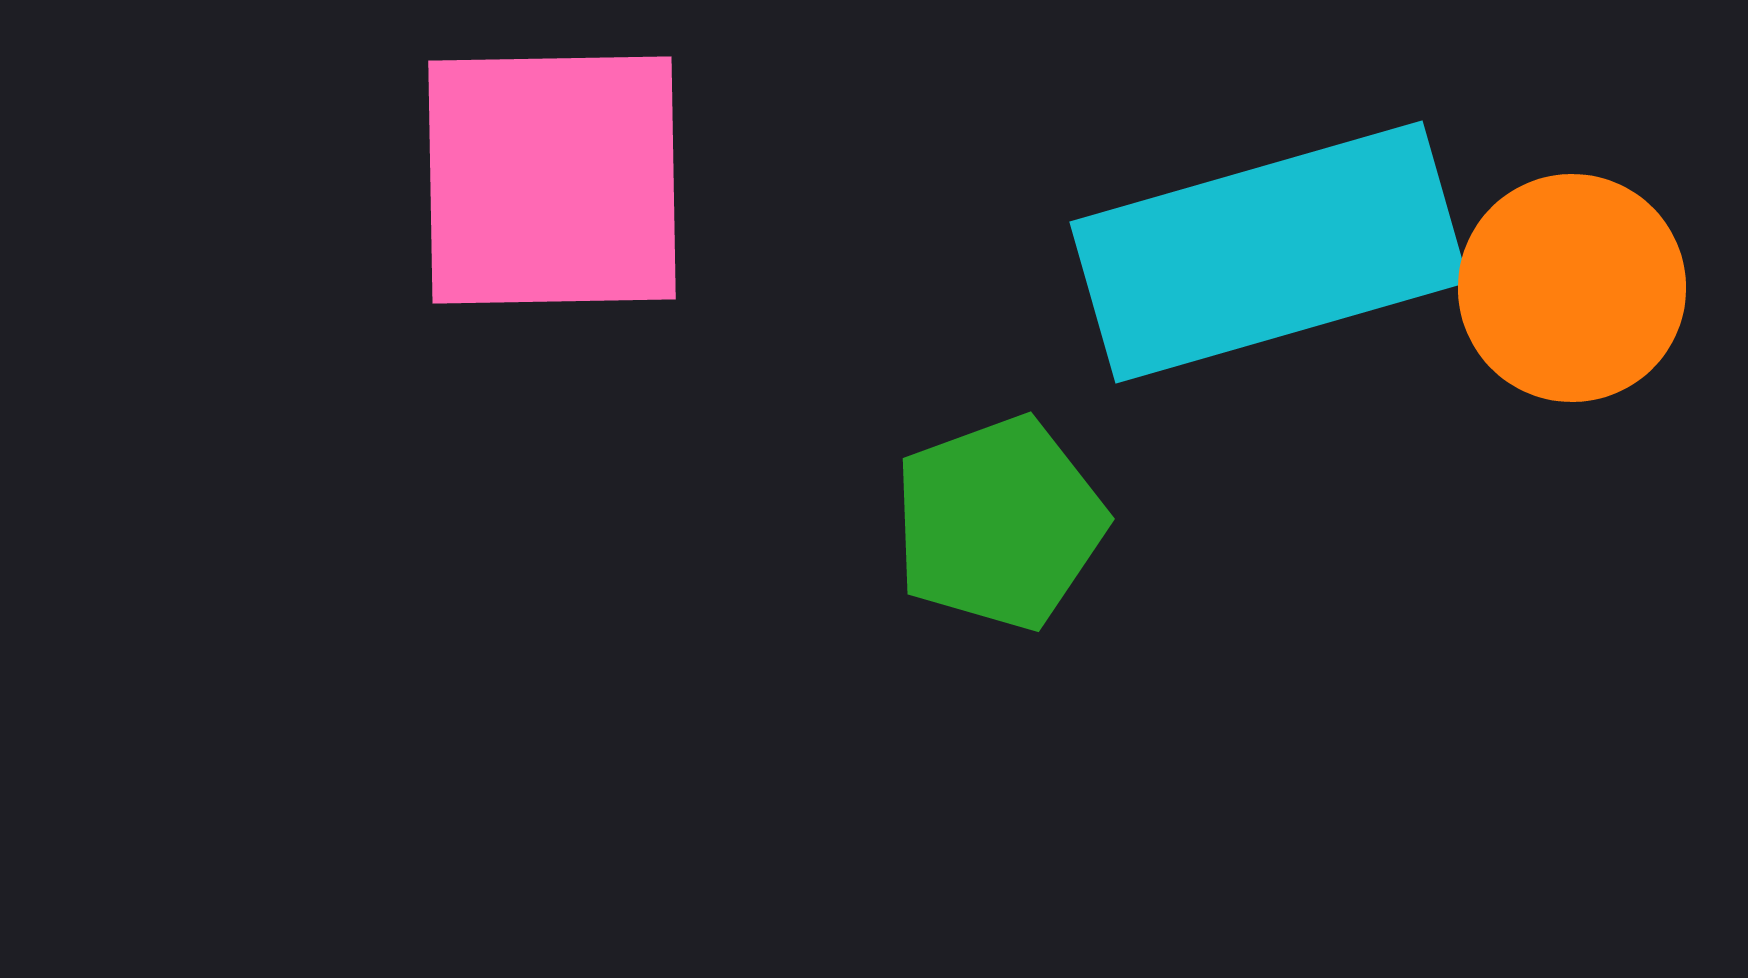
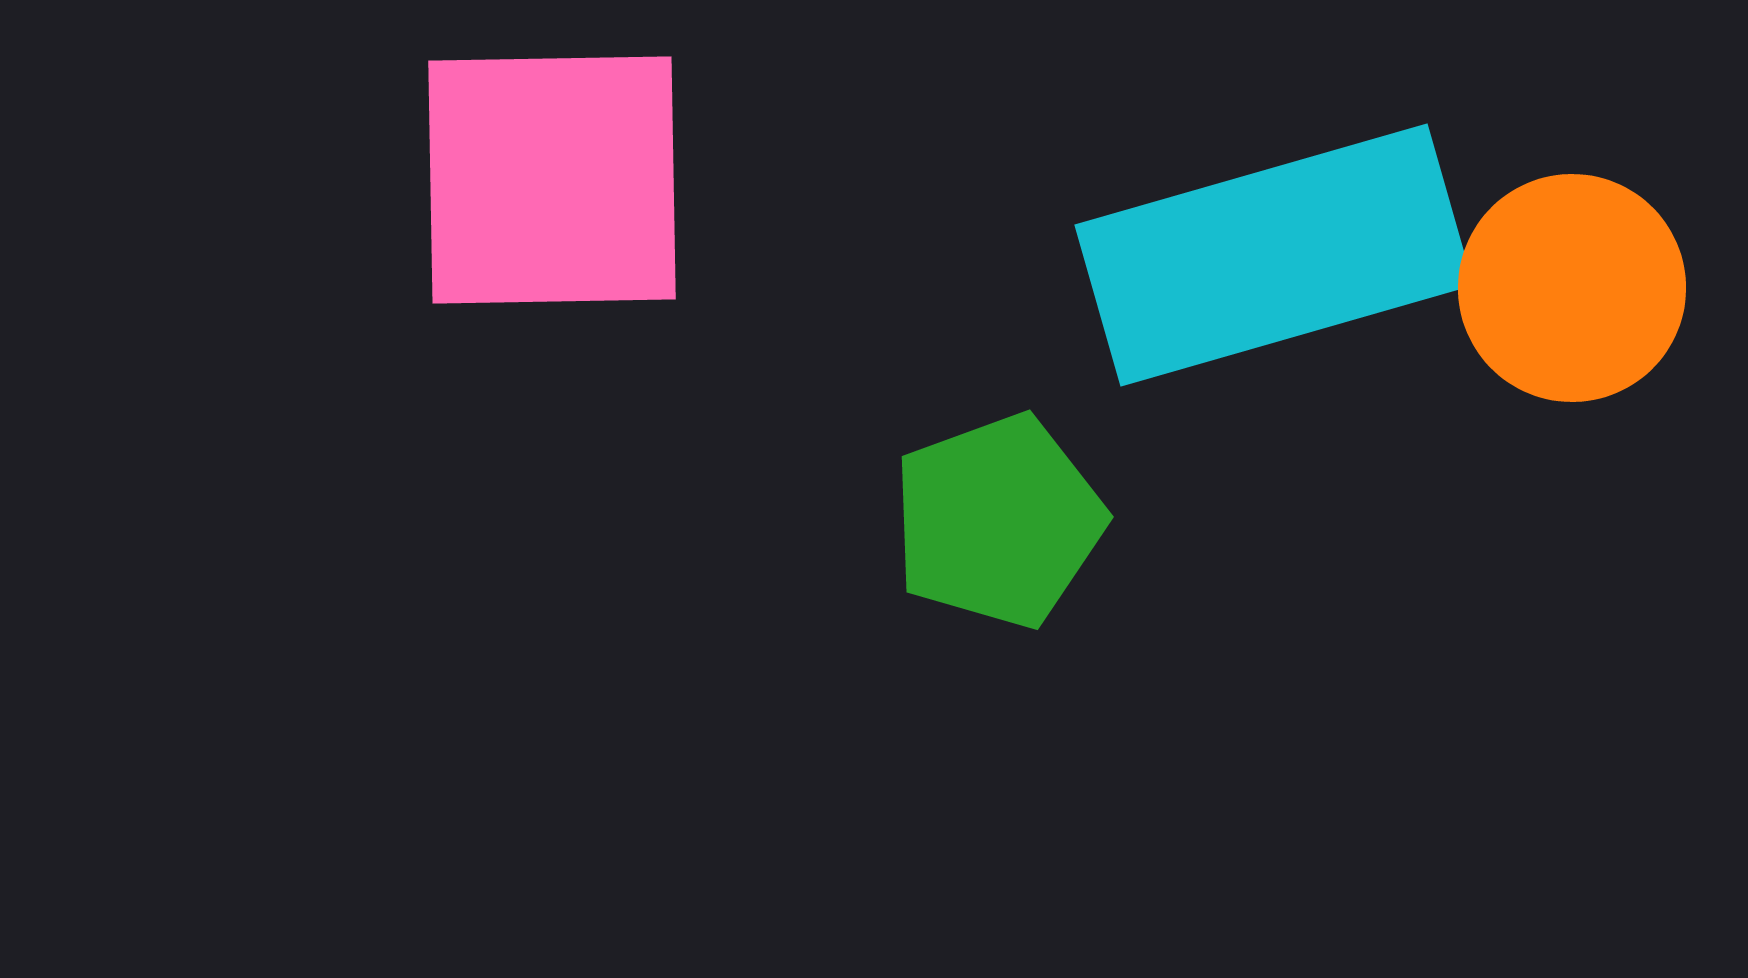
cyan rectangle: moved 5 px right, 3 px down
green pentagon: moved 1 px left, 2 px up
